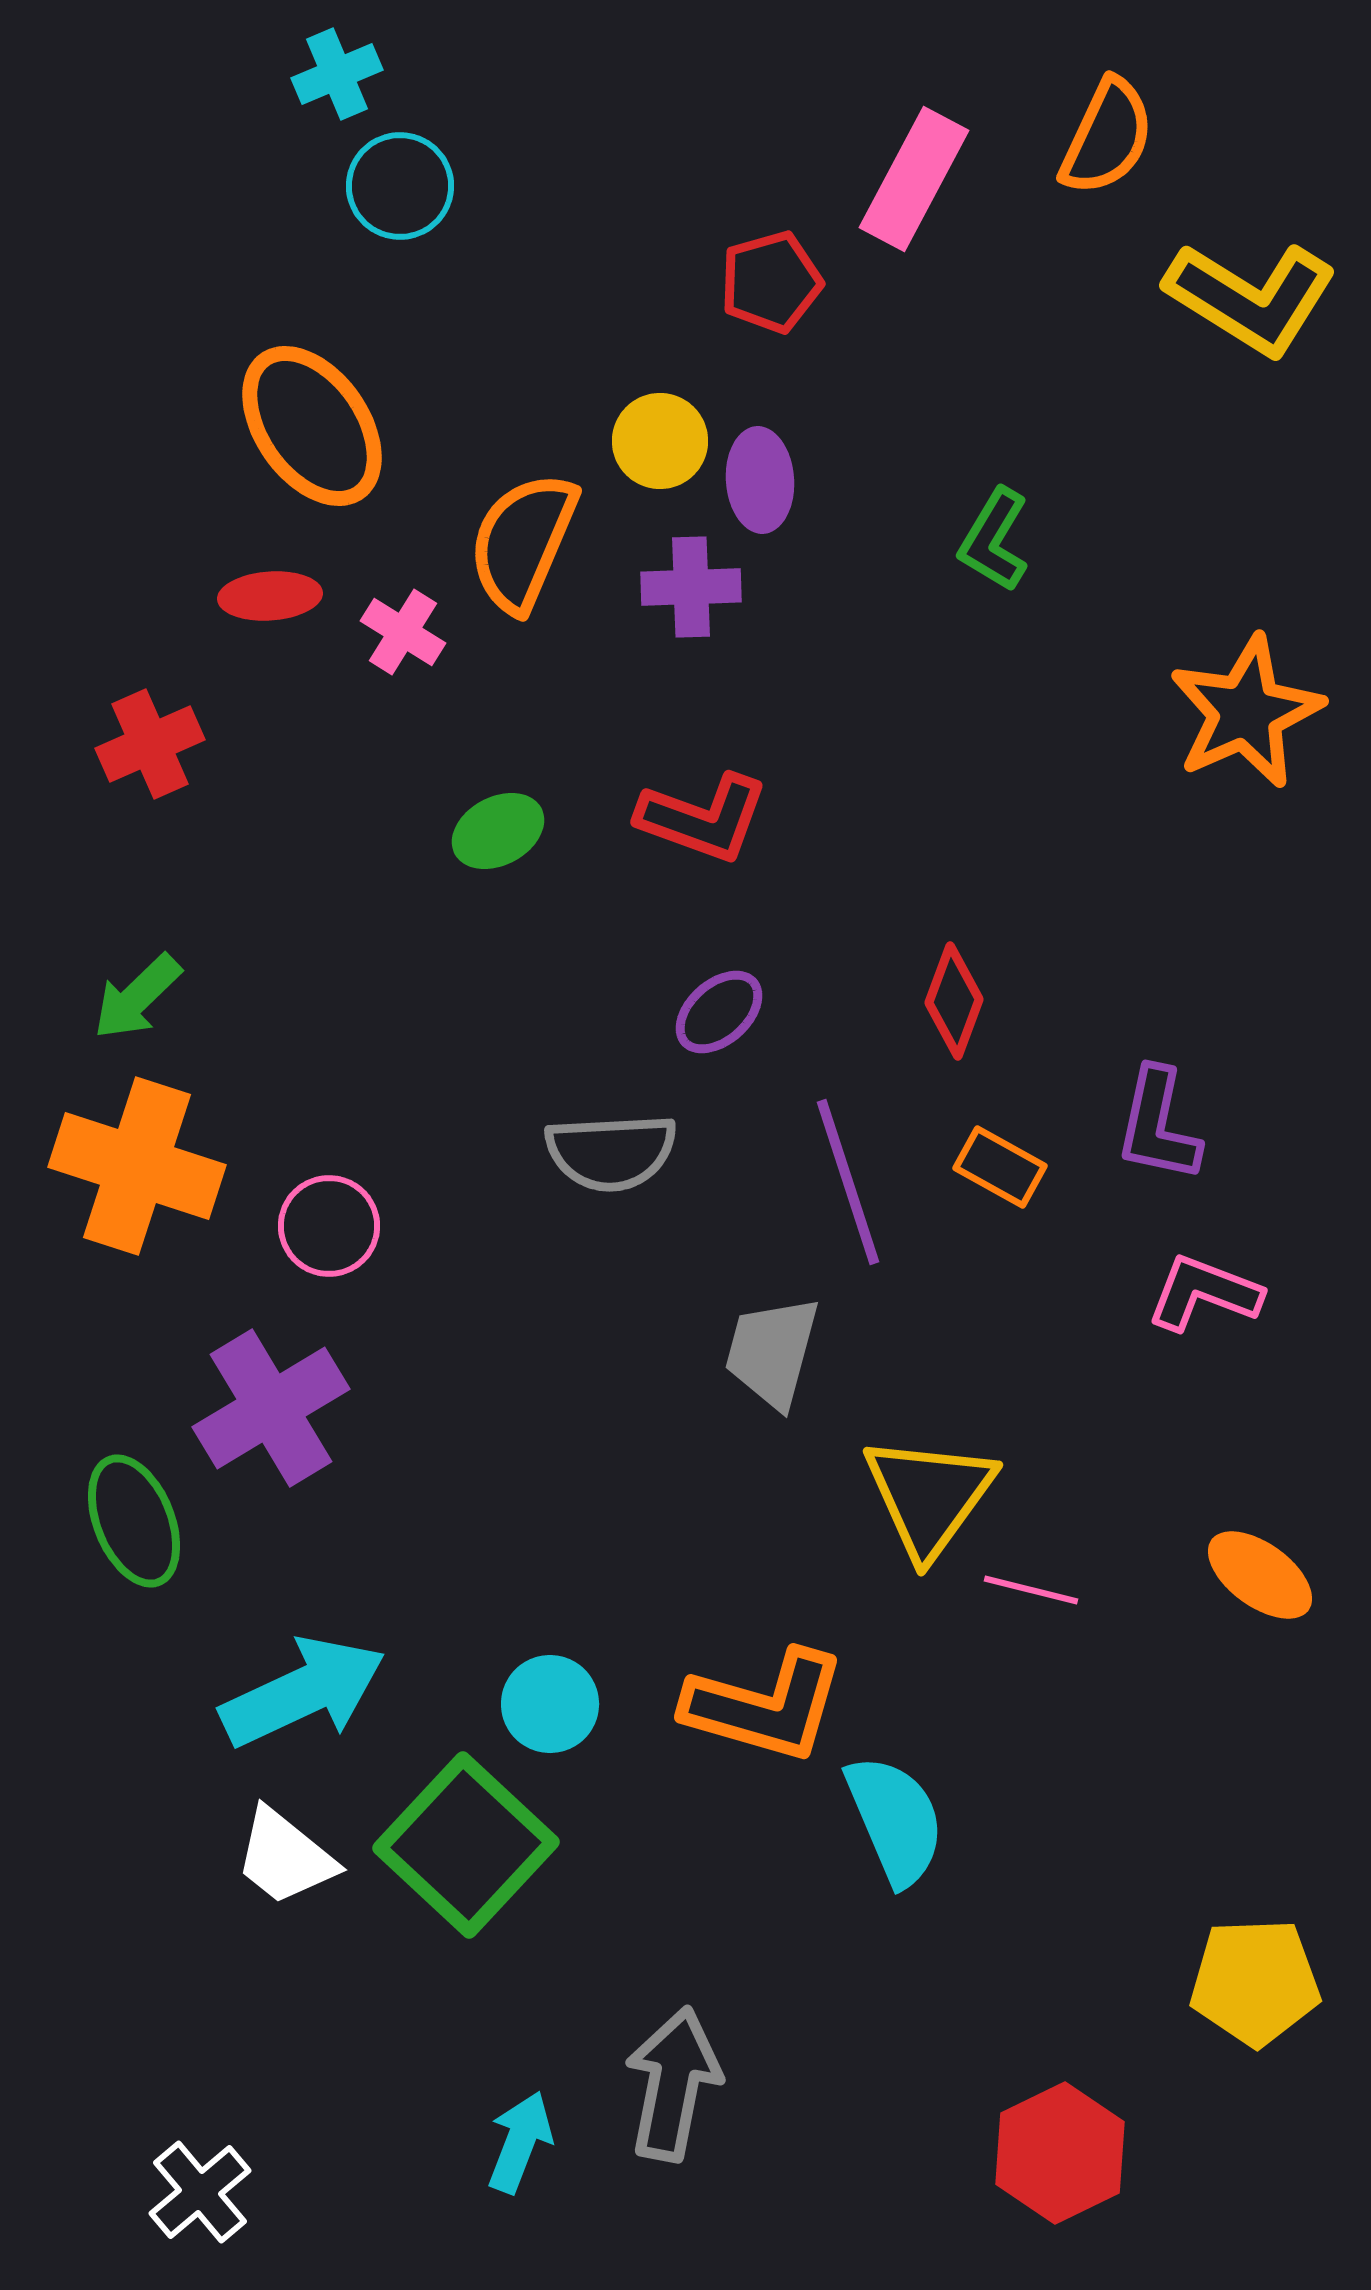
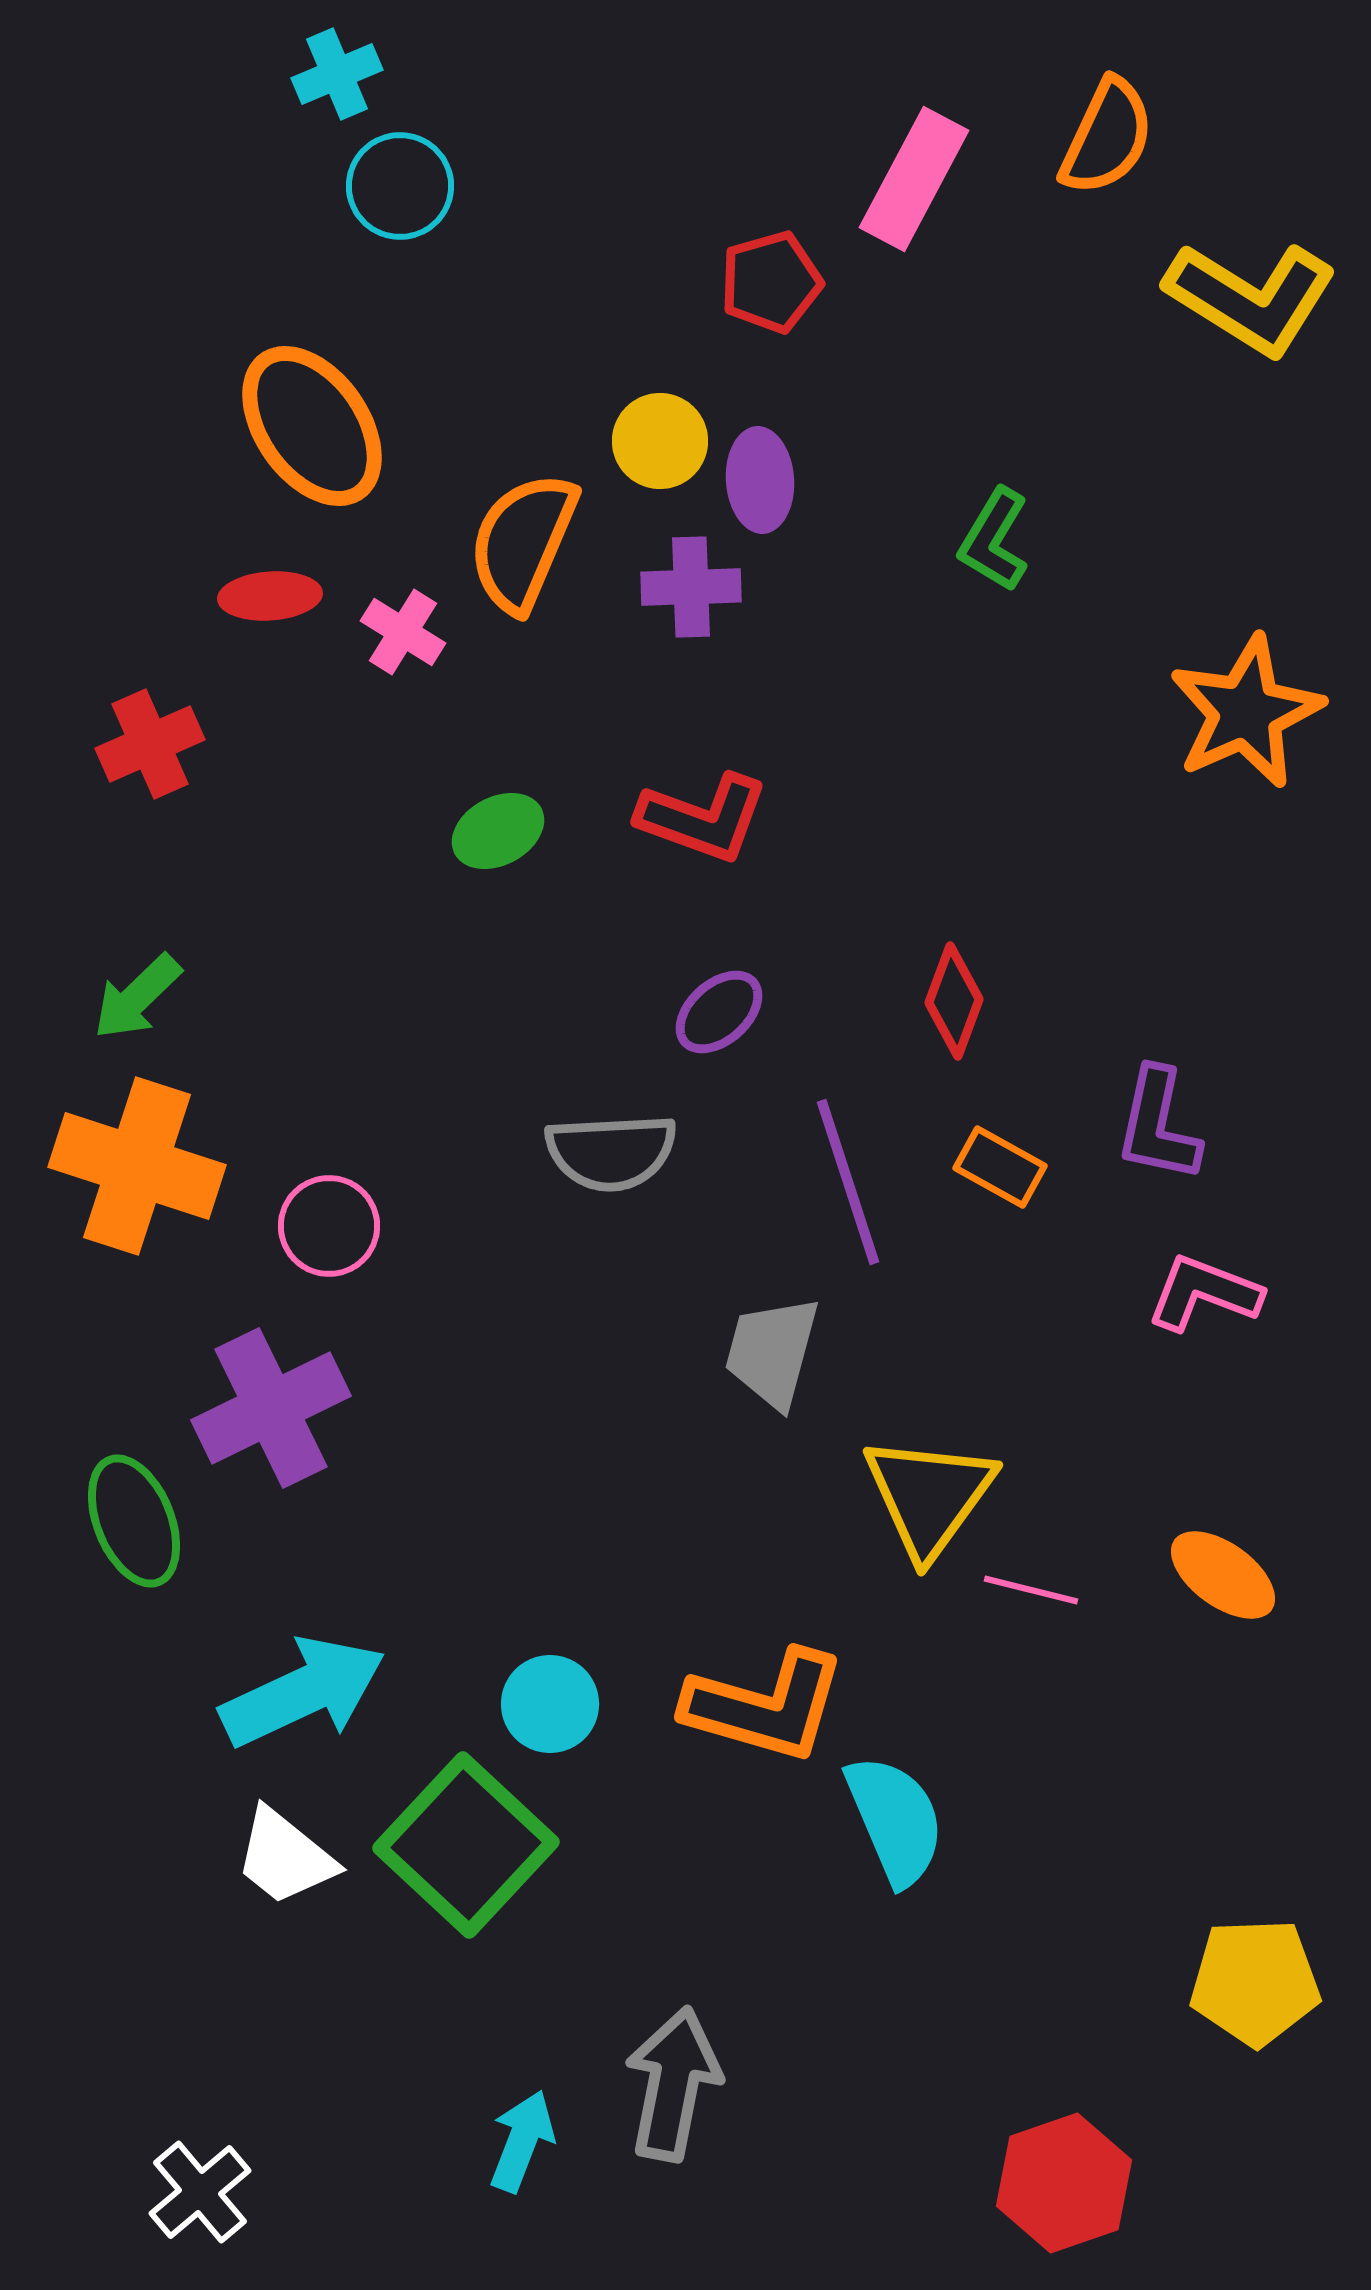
purple cross at (271, 1408): rotated 5 degrees clockwise
orange ellipse at (1260, 1575): moved 37 px left
cyan arrow at (520, 2142): moved 2 px right, 1 px up
red hexagon at (1060, 2153): moved 4 px right, 30 px down; rotated 7 degrees clockwise
